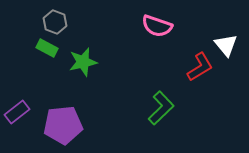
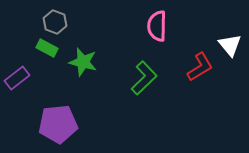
pink semicircle: rotated 72 degrees clockwise
white triangle: moved 4 px right
green star: rotated 28 degrees clockwise
green L-shape: moved 17 px left, 30 px up
purple rectangle: moved 34 px up
purple pentagon: moved 5 px left, 1 px up
